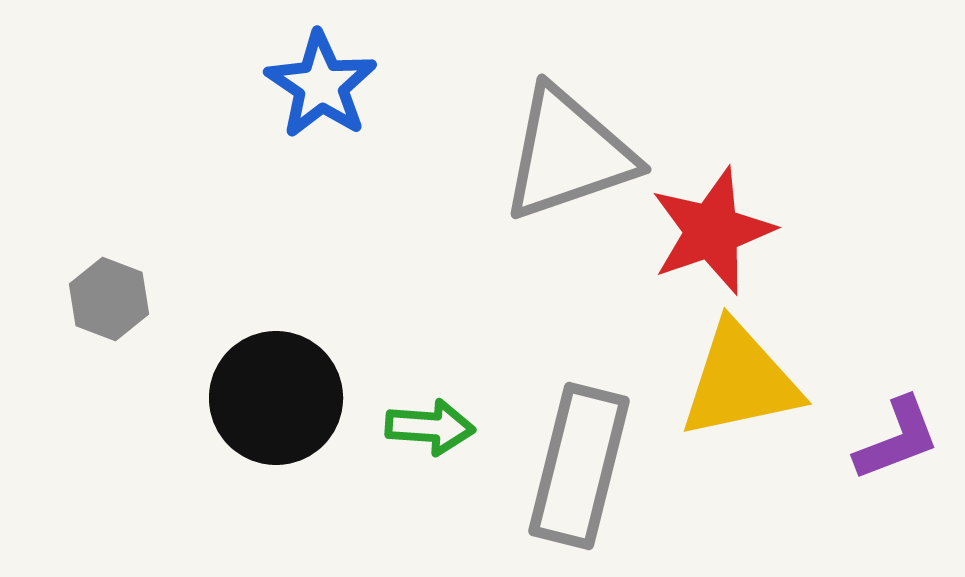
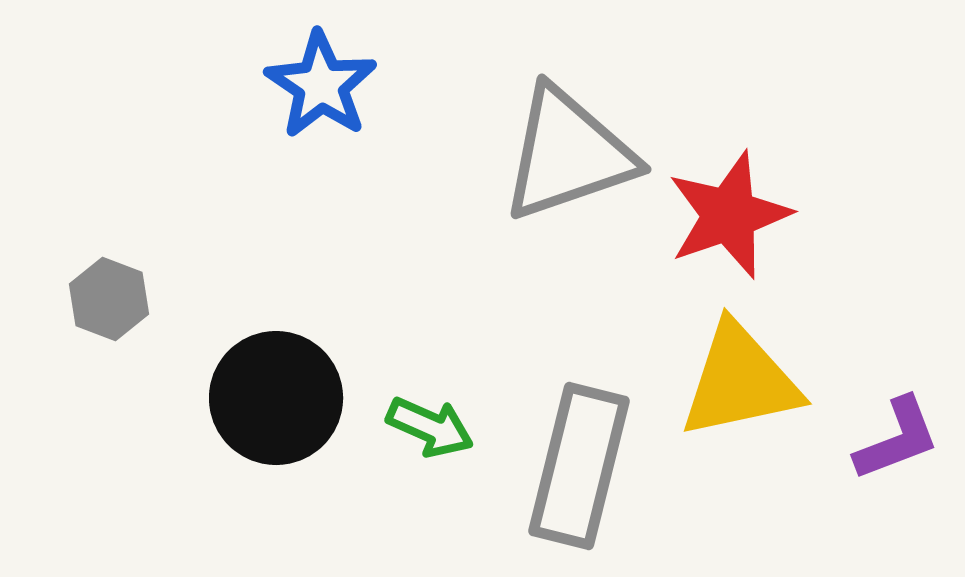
red star: moved 17 px right, 16 px up
green arrow: rotated 20 degrees clockwise
